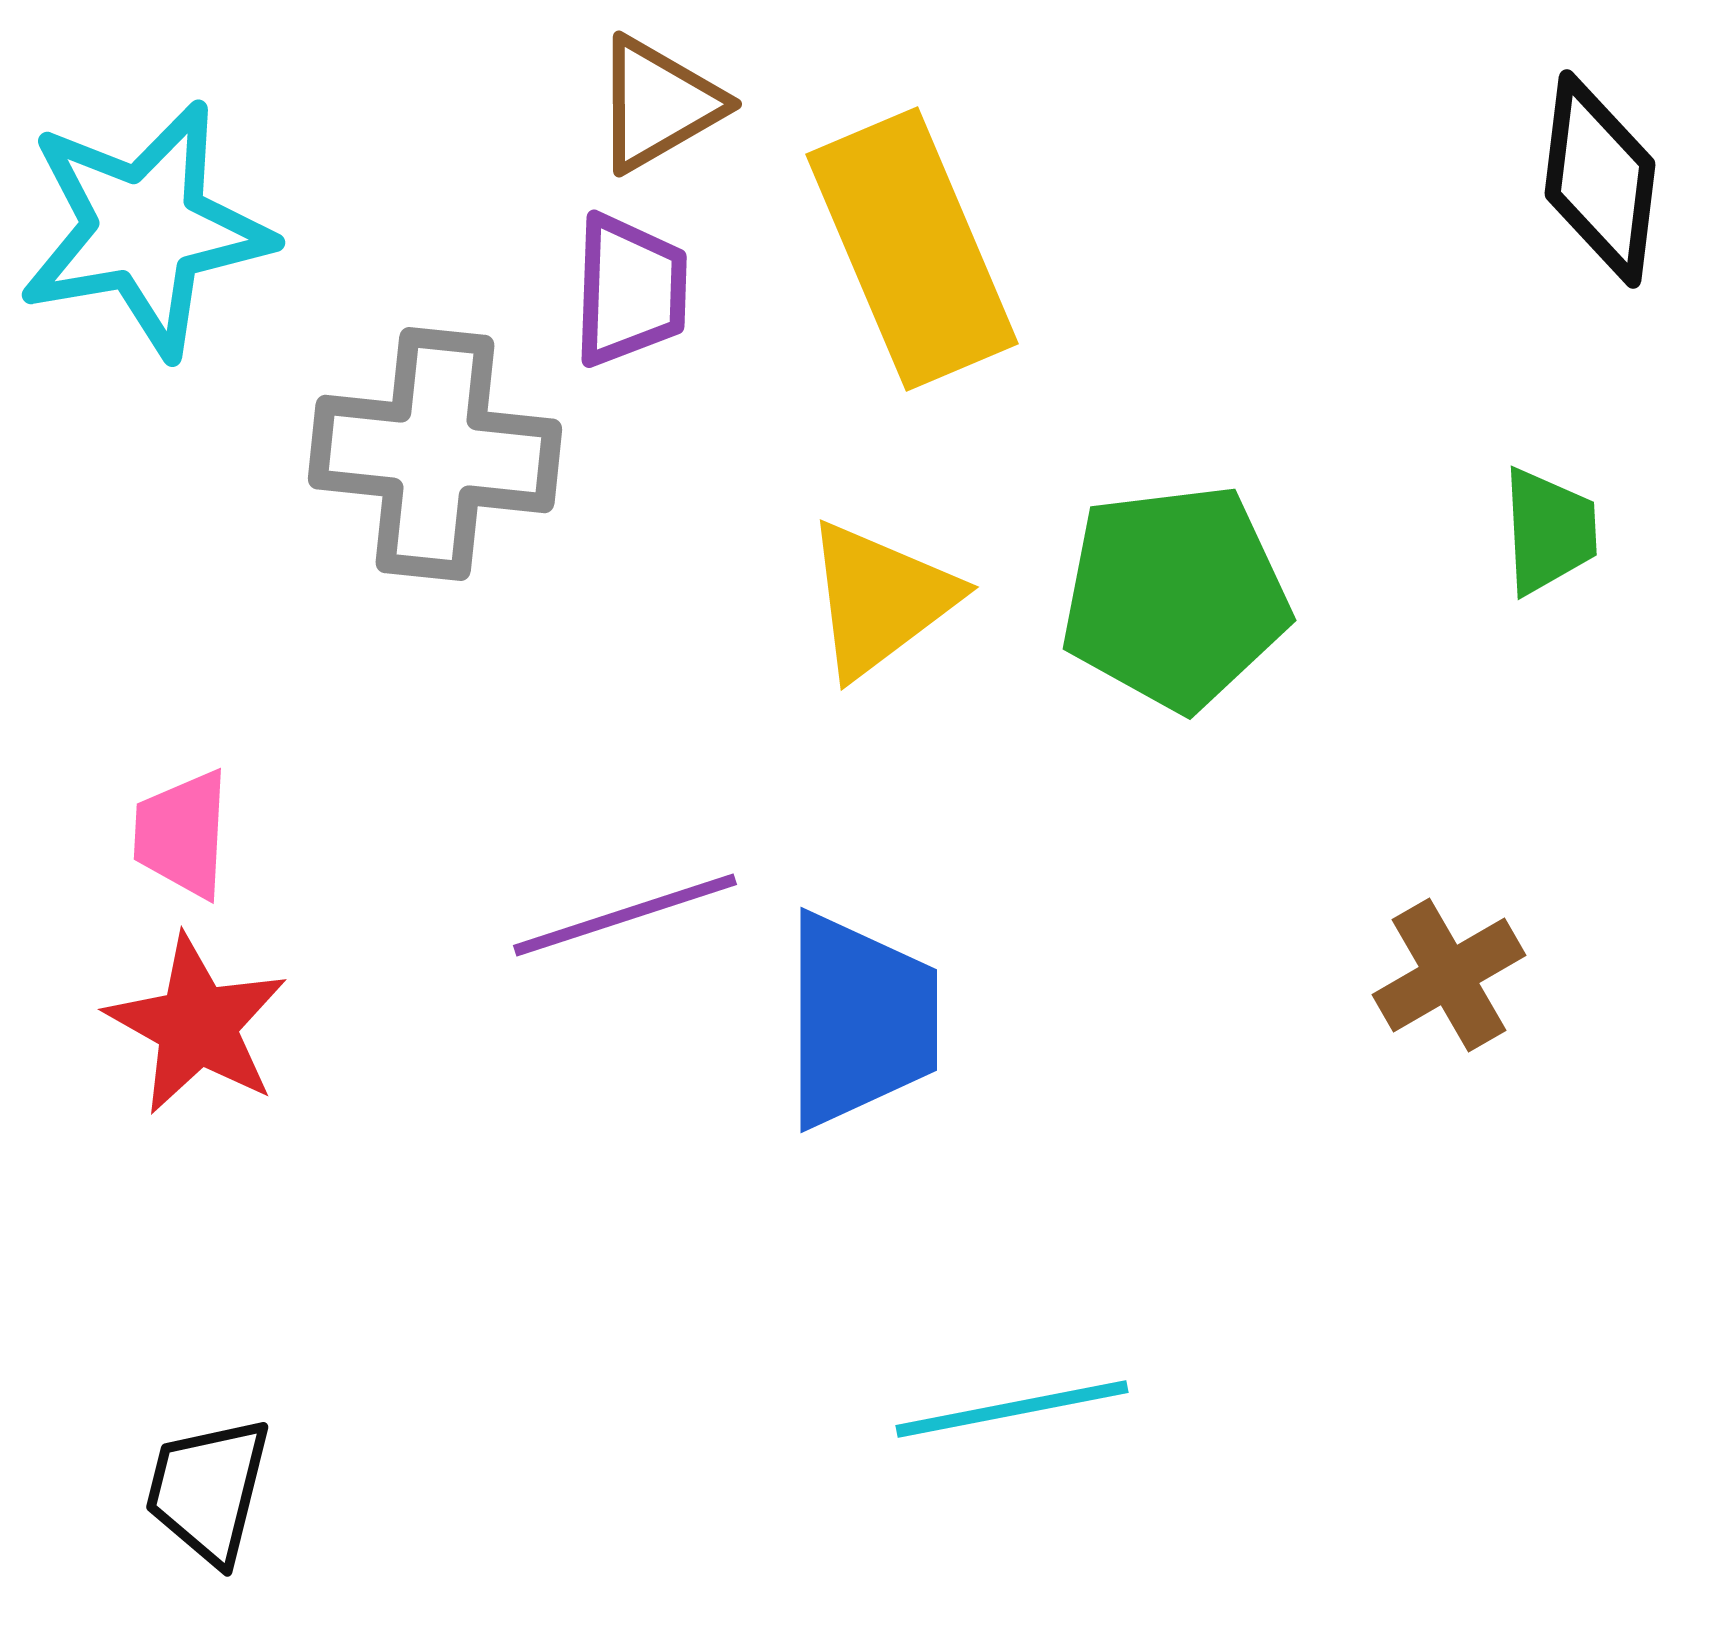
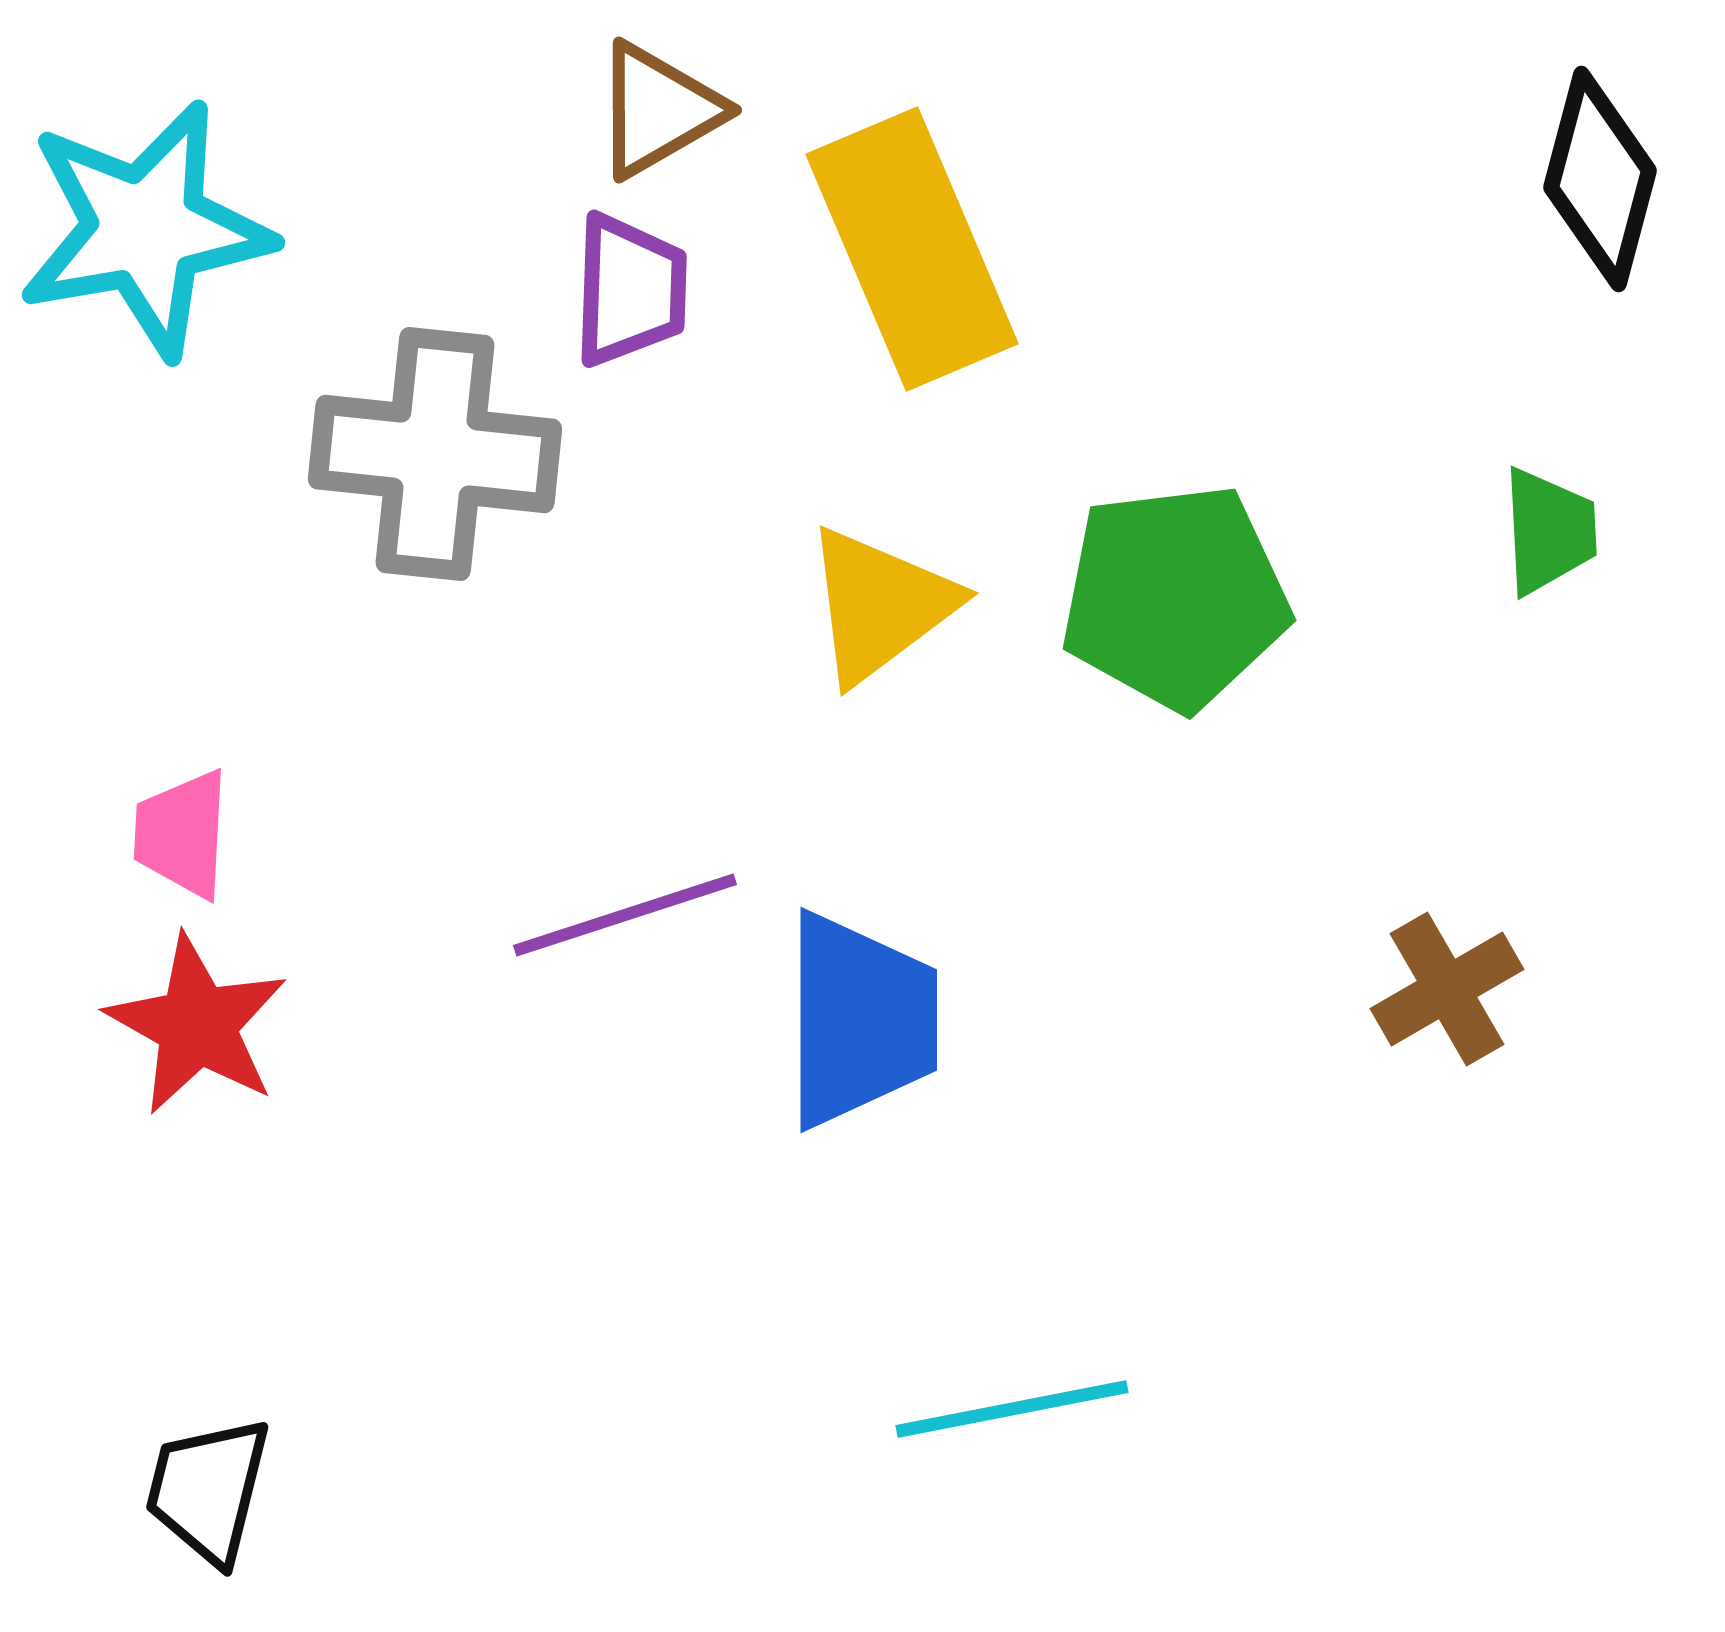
brown triangle: moved 6 px down
black diamond: rotated 8 degrees clockwise
yellow triangle: moved 6 px down
brown cross: moved 2 px left, 14 px down
